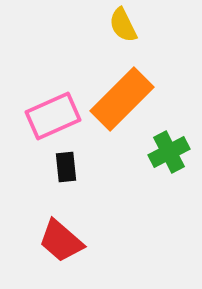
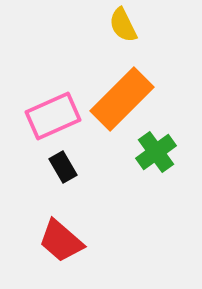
green cross: moved 13 px left; rotated 9 degrees counterclockwise
black rectangle: moved 3 px left; rotated 24 degrees counterclockwise
